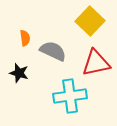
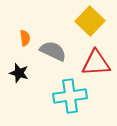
red triangle: rotated 8 degrees clockwise
